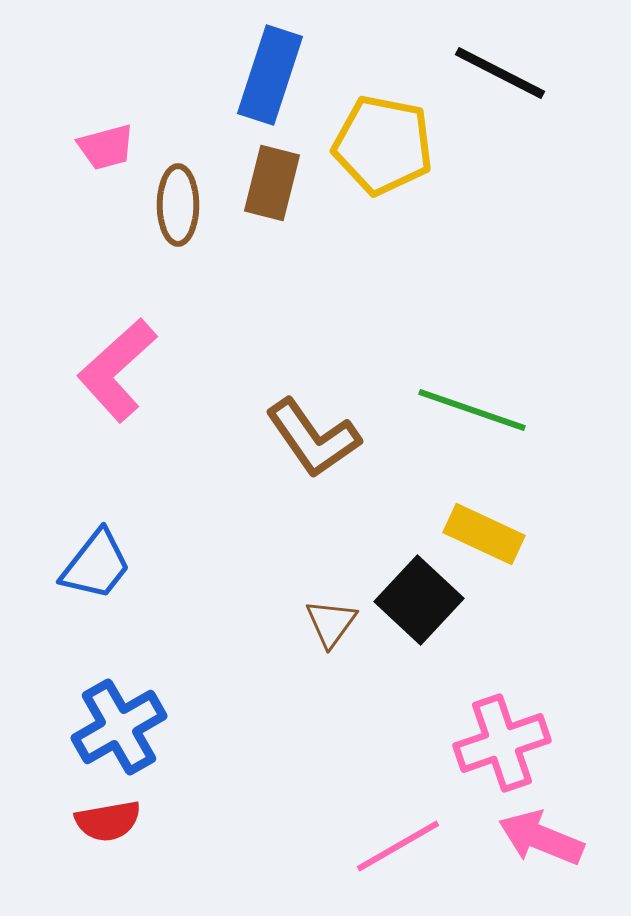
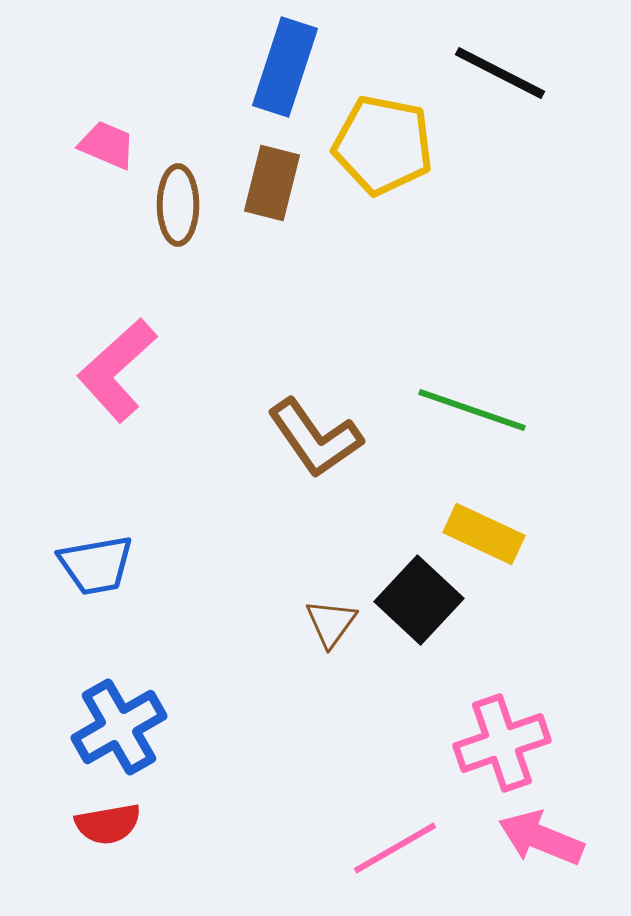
blue rectangle: moved 15 px right, 8 px up
pink trapezoid: moved 1 px right, 2 px up; rotated 142 degrees counterclockwise
brown L-shape: moved 2 px right
blue trapezoid: rotated 42 degrees clockwise
red semicircle: moved 3 px down
pink line: moved 3 px left, 2 px down
